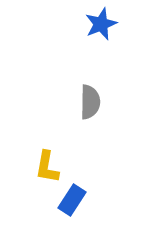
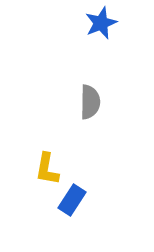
blue star: moved 1 px up
yellow L-shape: moved 2 px down
